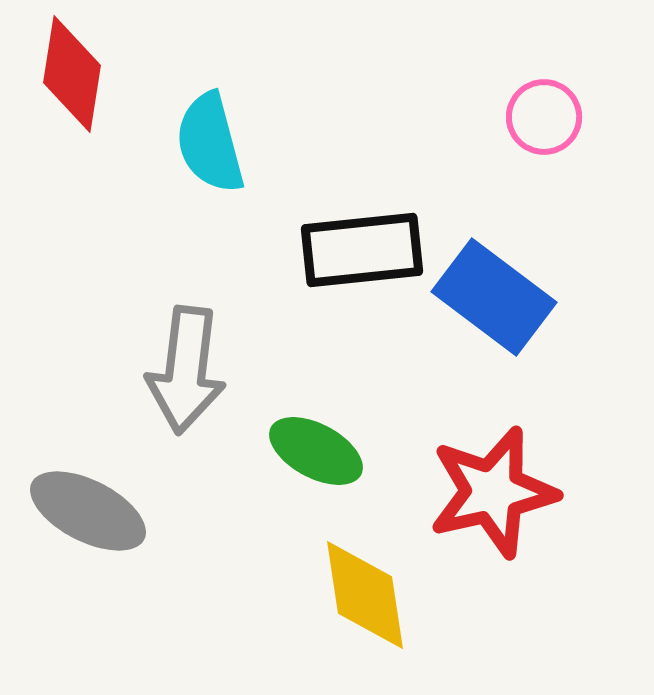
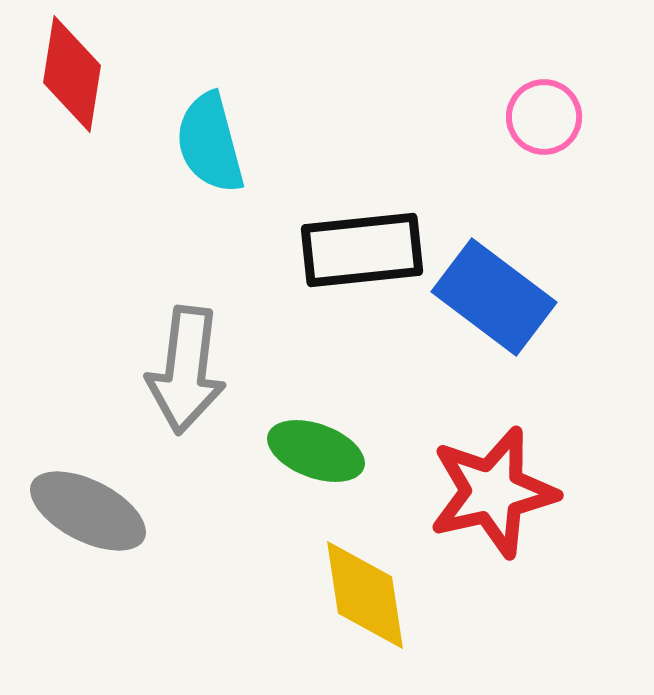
green ellipse: rotated 8 degrees counterclockwise
